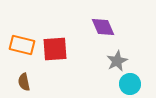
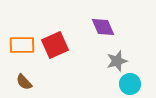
orange rectangle: rotated 15 degrees counterclockwise
red square: moved 4 px up; rotated 20 degrees counterclockwise
gray star: rotated 10 degrees clockwise
brown semicircle: rotated 30 degrees counterclockwise
